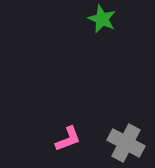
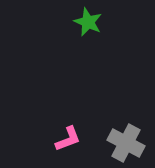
green star: moved 14 px left, 3 px down
